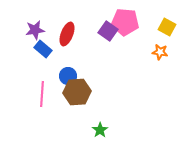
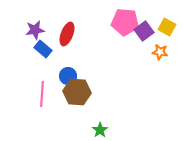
purple square: moved 36 px right; rotated 18 degrees clockwise
brown hexagon: rotated 8 degrees clockwise
